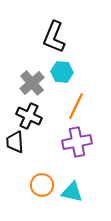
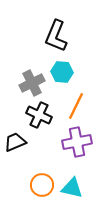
black L-shape: moved 2 px right, 1 px up
gray cross: rotated 15 degrees clockwise
black cross: moved 10 px right, 1 px up
black trapezoid: rotated 70 degrees clockwise
cyan triangle: moved 4 px up
